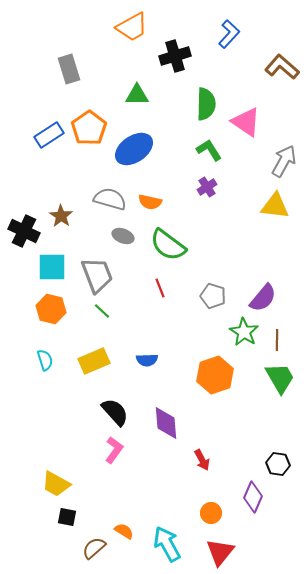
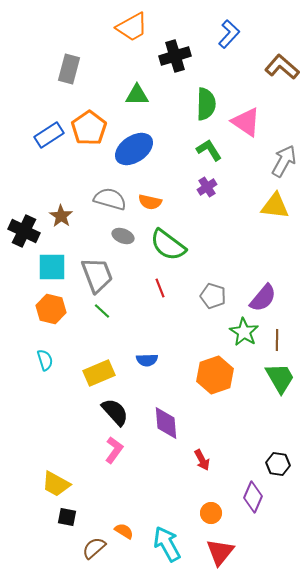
gray rectangle at (69, 69): rotated 32 degrees clockwise
yellow rectangle at (94, 361): moved 5 px right, 12 px down
